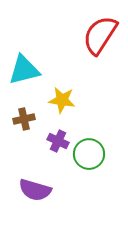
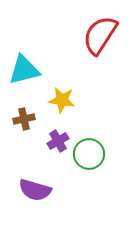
purple cross: rotated 35 degrees clockwise
